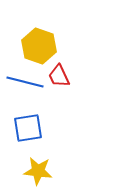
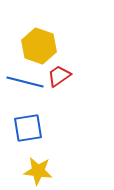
red trapezoid: rotated 80 degrees clockwise
